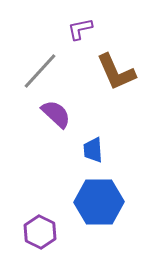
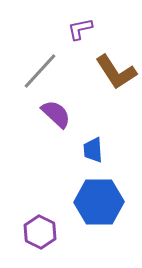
brown L-shape: rotated 9 degrees counterclockwise
